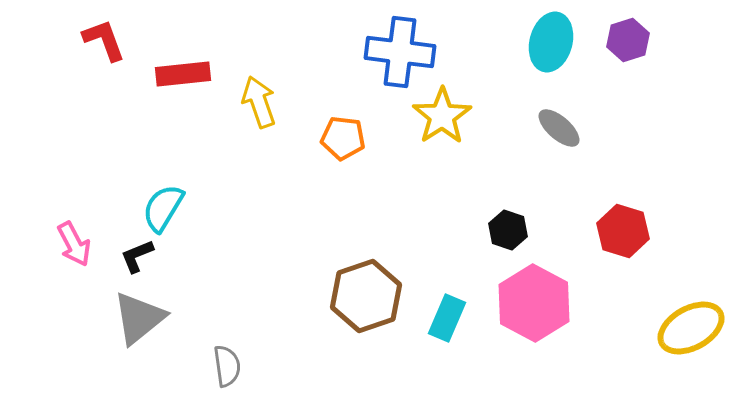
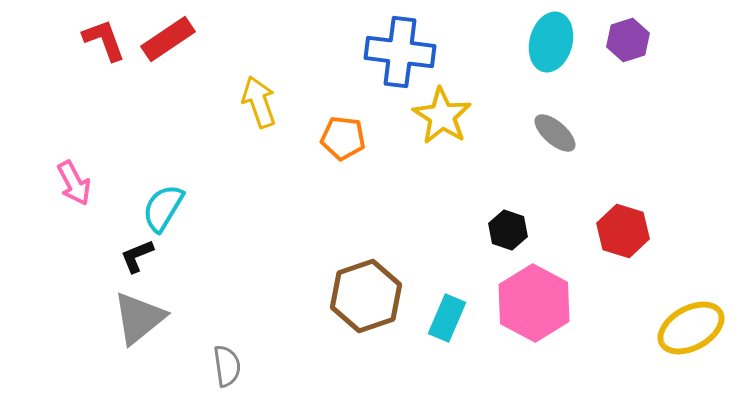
red rectangle: moved 15 px left, 35 px up; rotated 28 degrees counterclockwise
yellow star: rotated 6 degrees counterclockwise
gray ellipse: moved 4 px left, 5 px down
pink arrow: moved 61 px up
